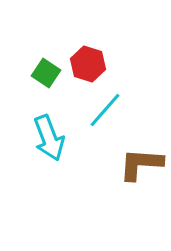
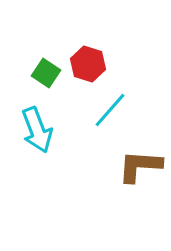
cyan line: moved 5 px right
cyan arrow: moved 12 px left, 8 px up
brown L-shape: moved 1 px left, 2 px down
